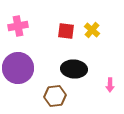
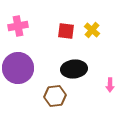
black ellipse: rotated 10 degrees counterclockwise
